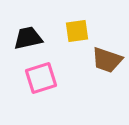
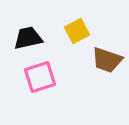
yellow square: rotated 20 degrees counterclockwise
pink square: moved 1 px left, 1 px up
